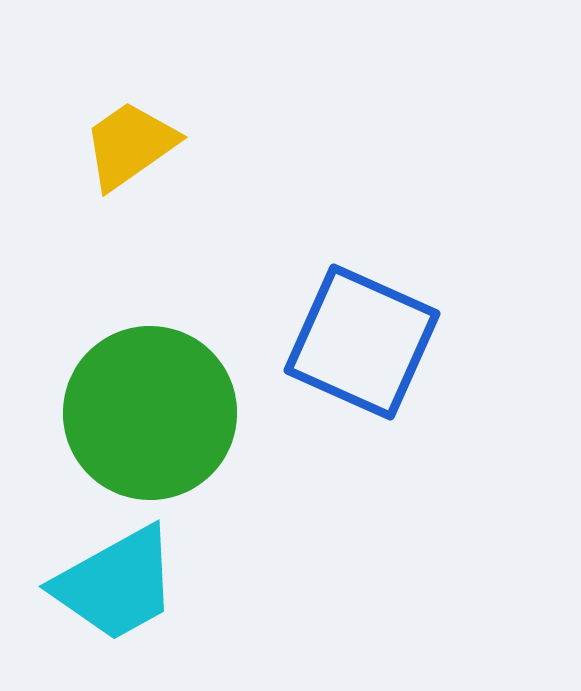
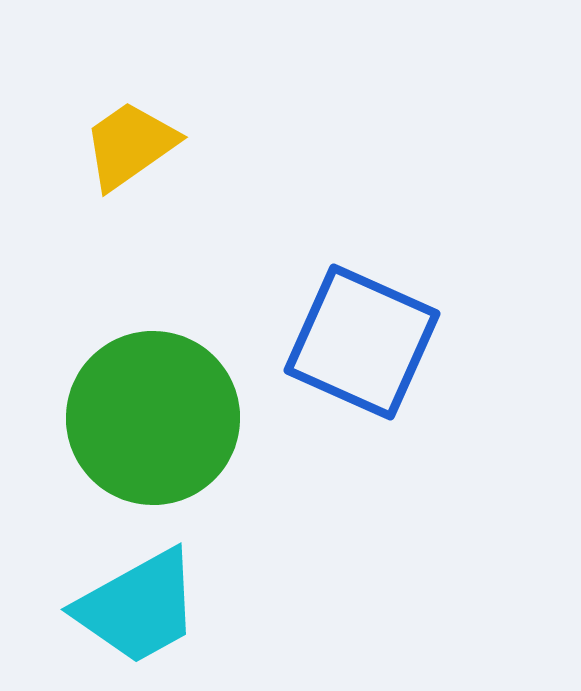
green circle: moved 3 px right, 5 px down
cyan trapezoid: moved 22 px right, 23 px down
